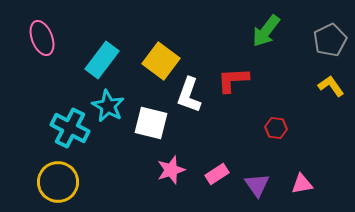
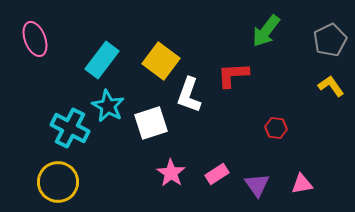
pink ellipse: moved 7 px left, 1 px down
red L-shape: moved 5 px up
white square: rotated 32 degrees counterclockwise
pink star: moved 3 px down; rotated 20 degrees counterclockwise
